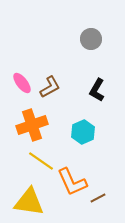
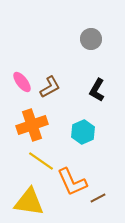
pink ellipse: moved 1 px up
